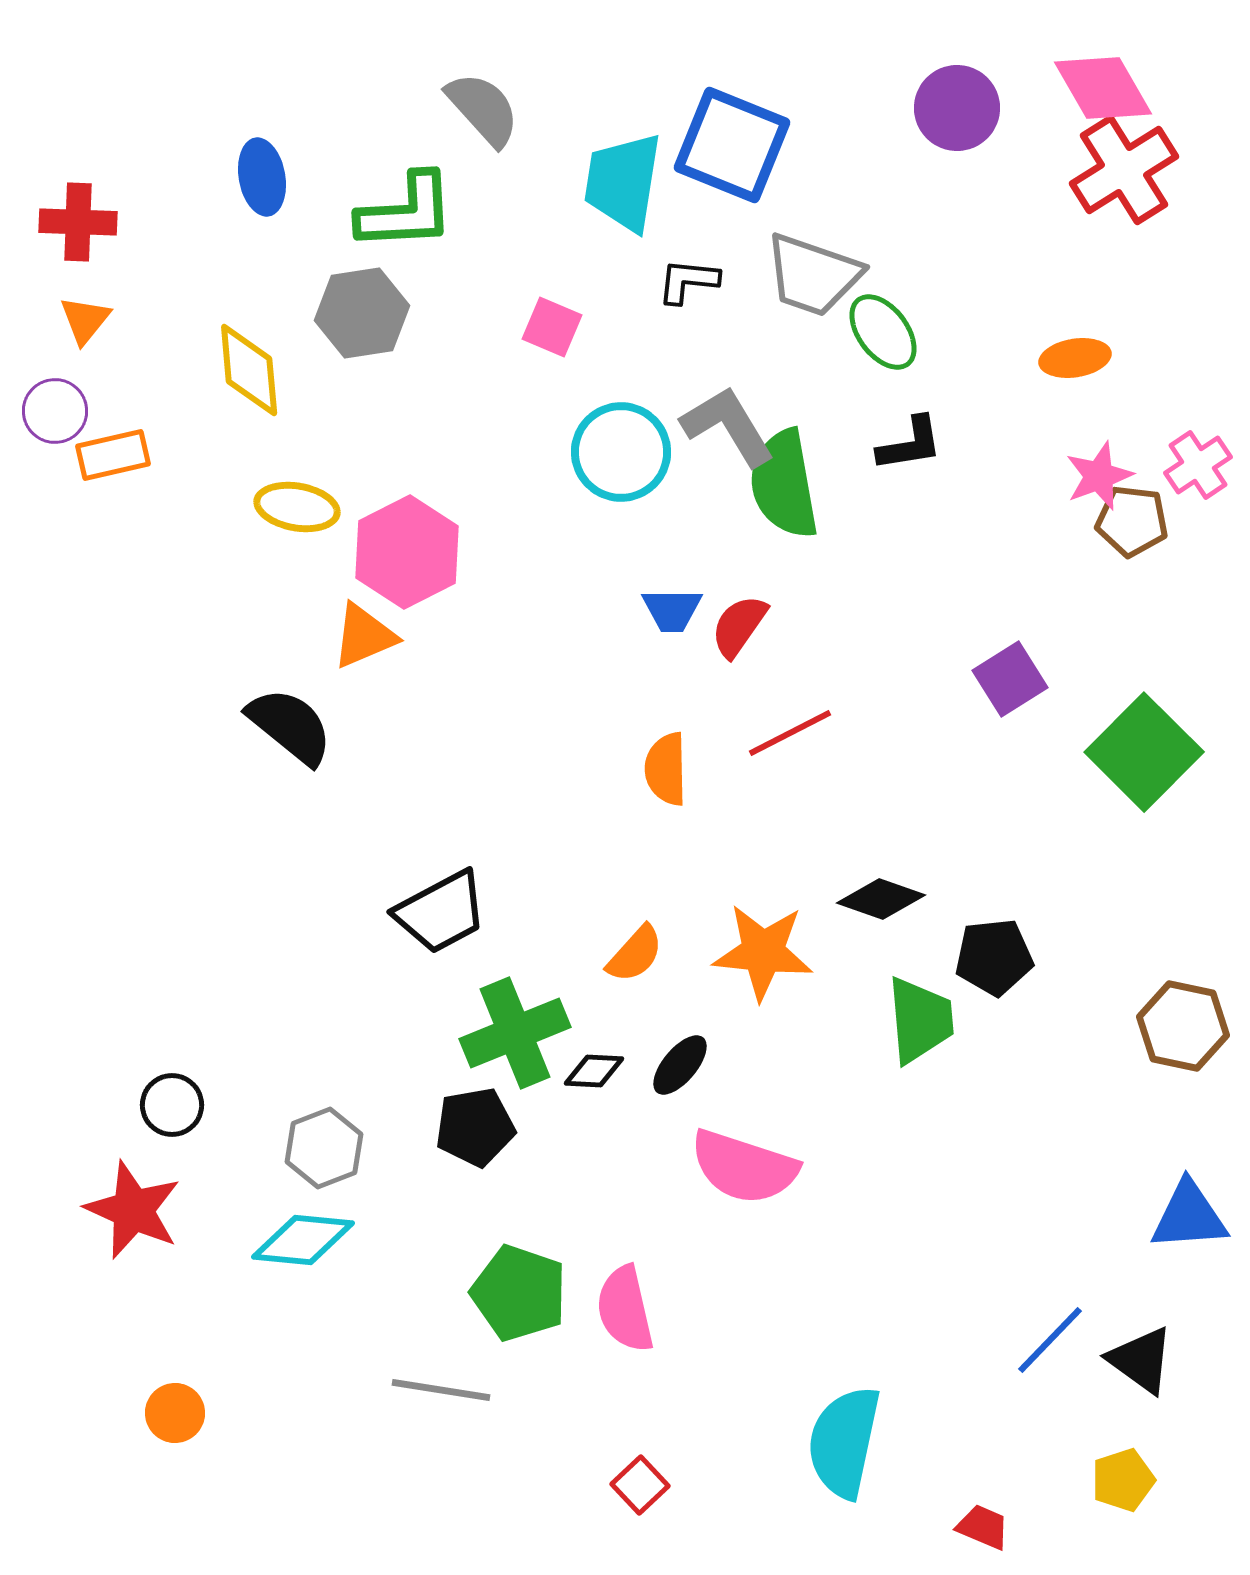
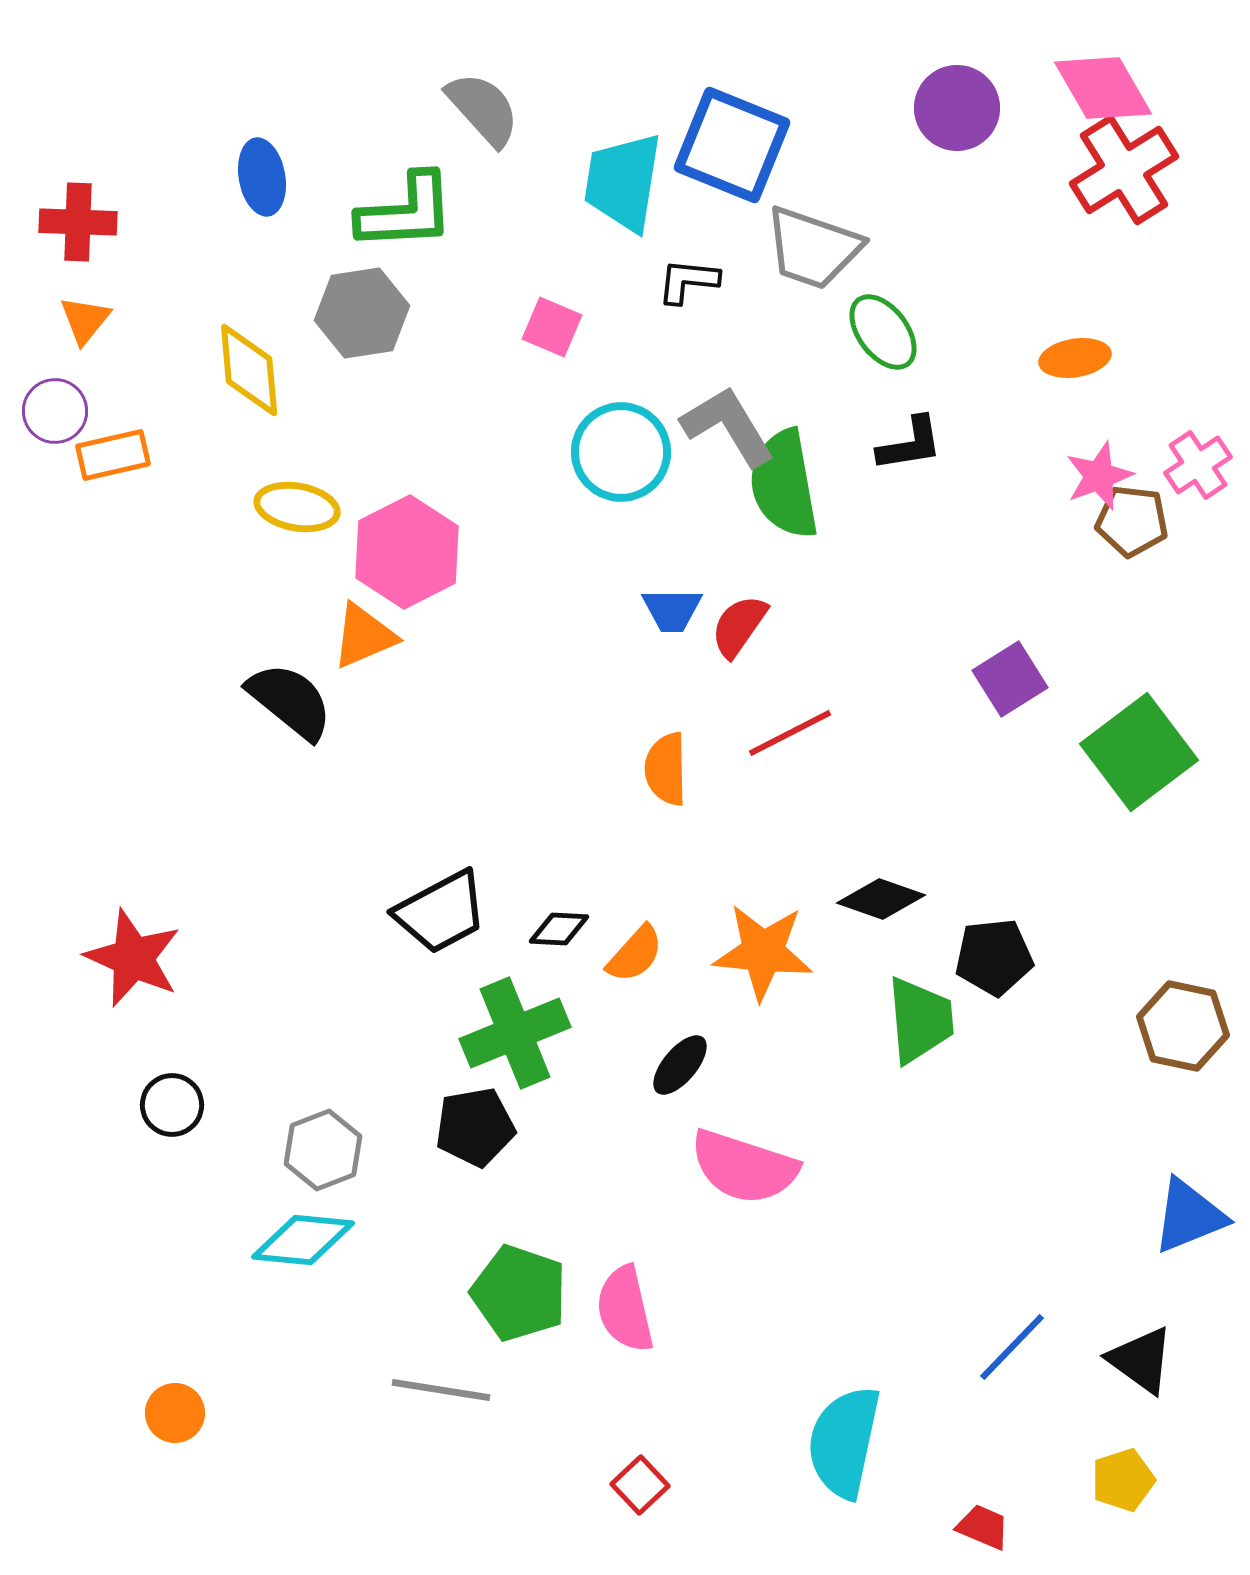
gray trapezoid at (813, 275): moved 27 px up
black semicircle at (290, 726): moved 25 px up
green square at (1144, 752): moved 5 px left; rotated 8 degrees clockwise
black diamond at (594, 1071): moved 35 px left, 142 px up
gray hexagon at (324, 1148): moved 1 px left, 2 px down
red star at (133, 1210): moved 252 px up
blue triangle at (1189, 1216): rotated 18 degrees counterclockwise
blue line at (1050, 1340): moved 38 px left, 7 px down
